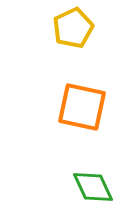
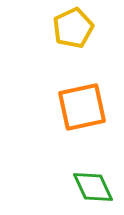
orange square: rotated 24 degrees counterclockwise
